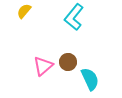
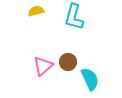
yellow semicircle: moved 12 px right; rotated 35 degrees clockwise
cyan L-shape: rotated 24 degrees counterclockwise
